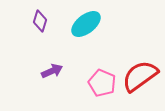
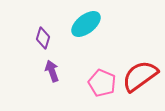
purple diamond: moved 3 px right, 17 px down
purple arrow: rotated 85 degrees counterclockwise
